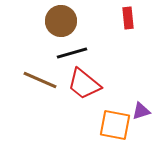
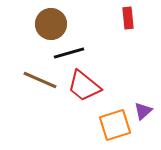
brown circle: moved 10 px left, 3 px down
black line: moved 3 px left
red trapezoid: moved 2 px down
purple triangle: moved 2 px right; rotated 24 degrees counterclockwise
orange square: rotated 28 degrees counterclockwise
